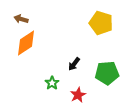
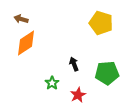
black arrow: rotated 120 degrees clockwise
